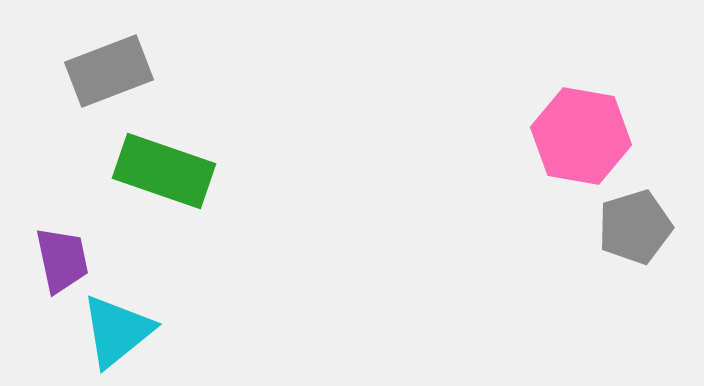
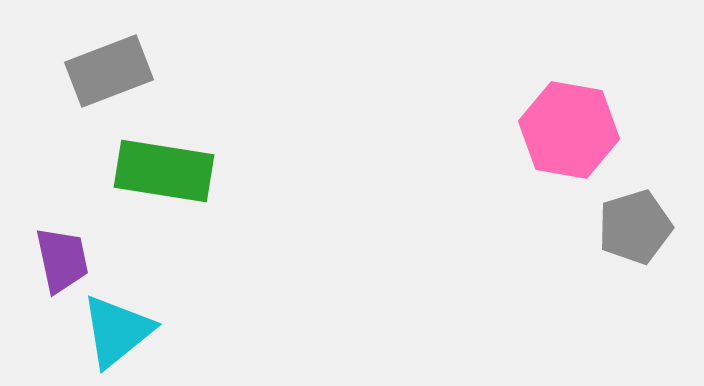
pink hexagon: moved 12 px left, 6 px up
green rectangle: rotated 10 degrees counterclockwise
